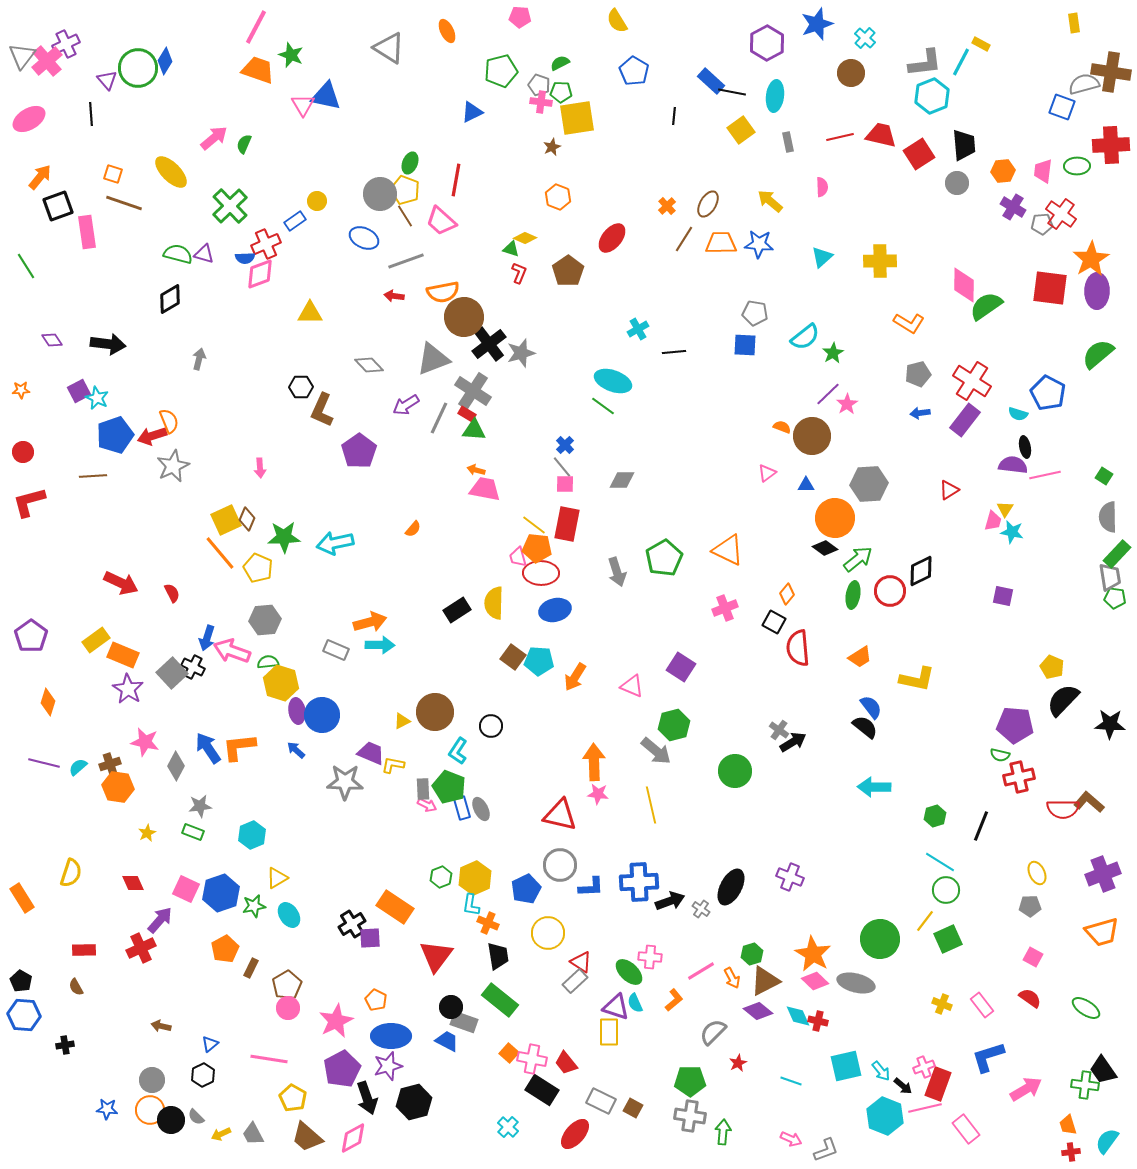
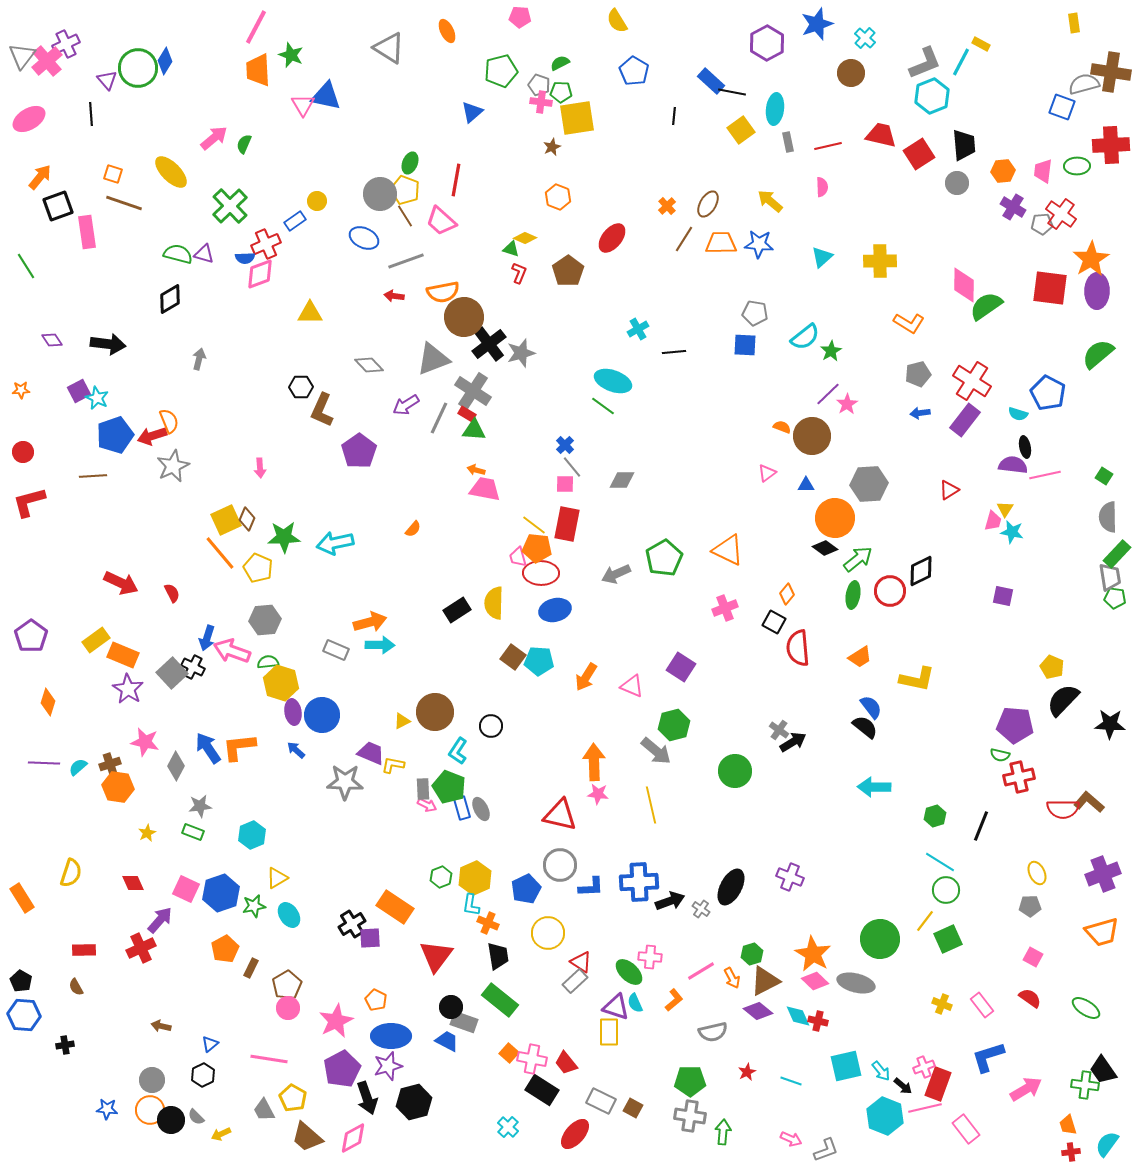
gray L-shape at (925, 63): rotated 15 degrees counterclockwise
orange trapezoid at (258, 70): rotated 112 degrees counterclockwise
cyan ellipse at (775, 96): moved 13 px down
blue triangle at (472, 112): rotated 15 degrees counterclockwise
red line at (840, 137): moved 12 px left, 9 px down
green star at (833, 353): moved 2 px left, 2 px up
gray line at (562, 467): moved 10 px right
gray arrow at (617, 572): moved 1 px left, 2 px down; rotated 84 degrees clockwise
orange arrow at (575, 677): moved 11 px right
purple ellipse at (297, 711): moved 4 px left, 1 px down
purple line at (44, 763): rotated 12 degrees counterclockwise
gray semicircle at (713, 1032): rotated 148 degrees counterclockwise
red star at (738, 1063): moved 9 px right, 9 px down
gray trapezoid at (253, 1134): moved 11 px right, 24 px up
cyan semicircle at (1107, 1141): moved 3 px down
